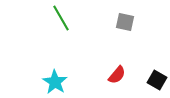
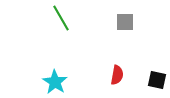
gray square: rotated 12 degrees counterclockwise
red semicircle: rotated 30 degrees counterclockwise
black square: rotated 18 degrees counterclockwise
